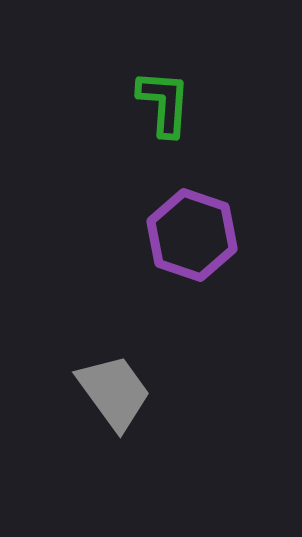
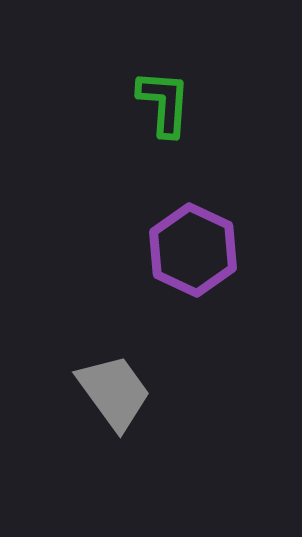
purple hexagon: moved 1 px right, 15 px down; rotated 6 degrees clockwise
